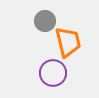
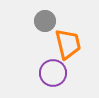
orange trapezoid: moved 2 px down
